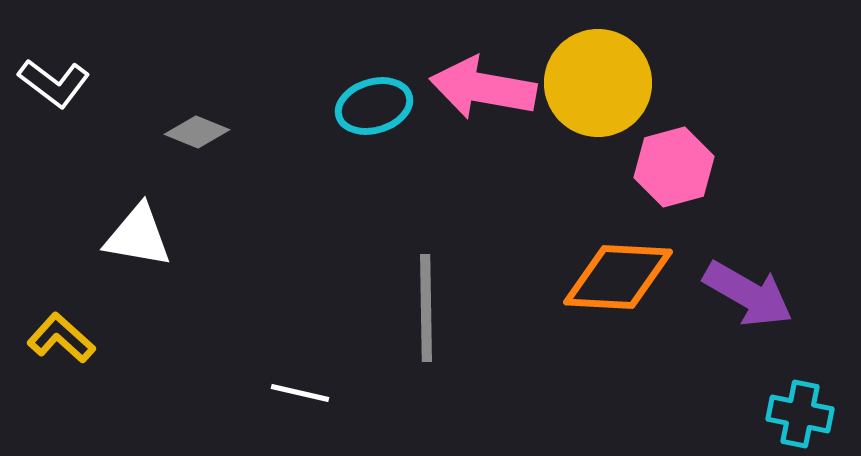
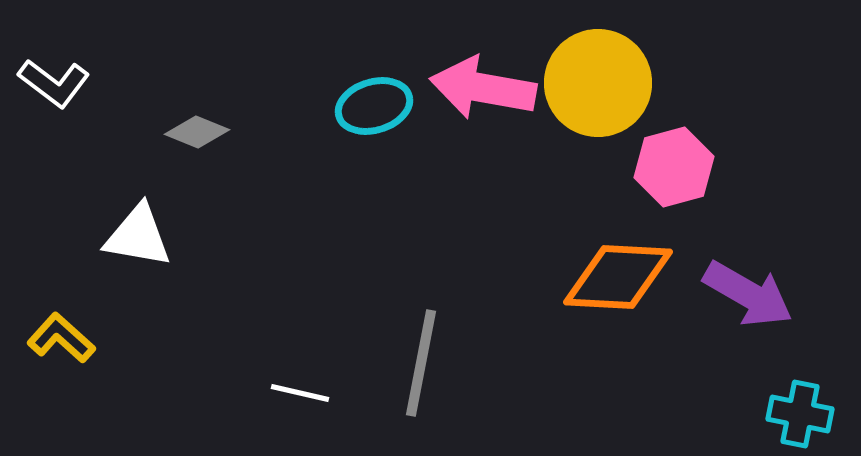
gray line: moved 5 px left, 55 px down; rotated 12 degrees clockwise
